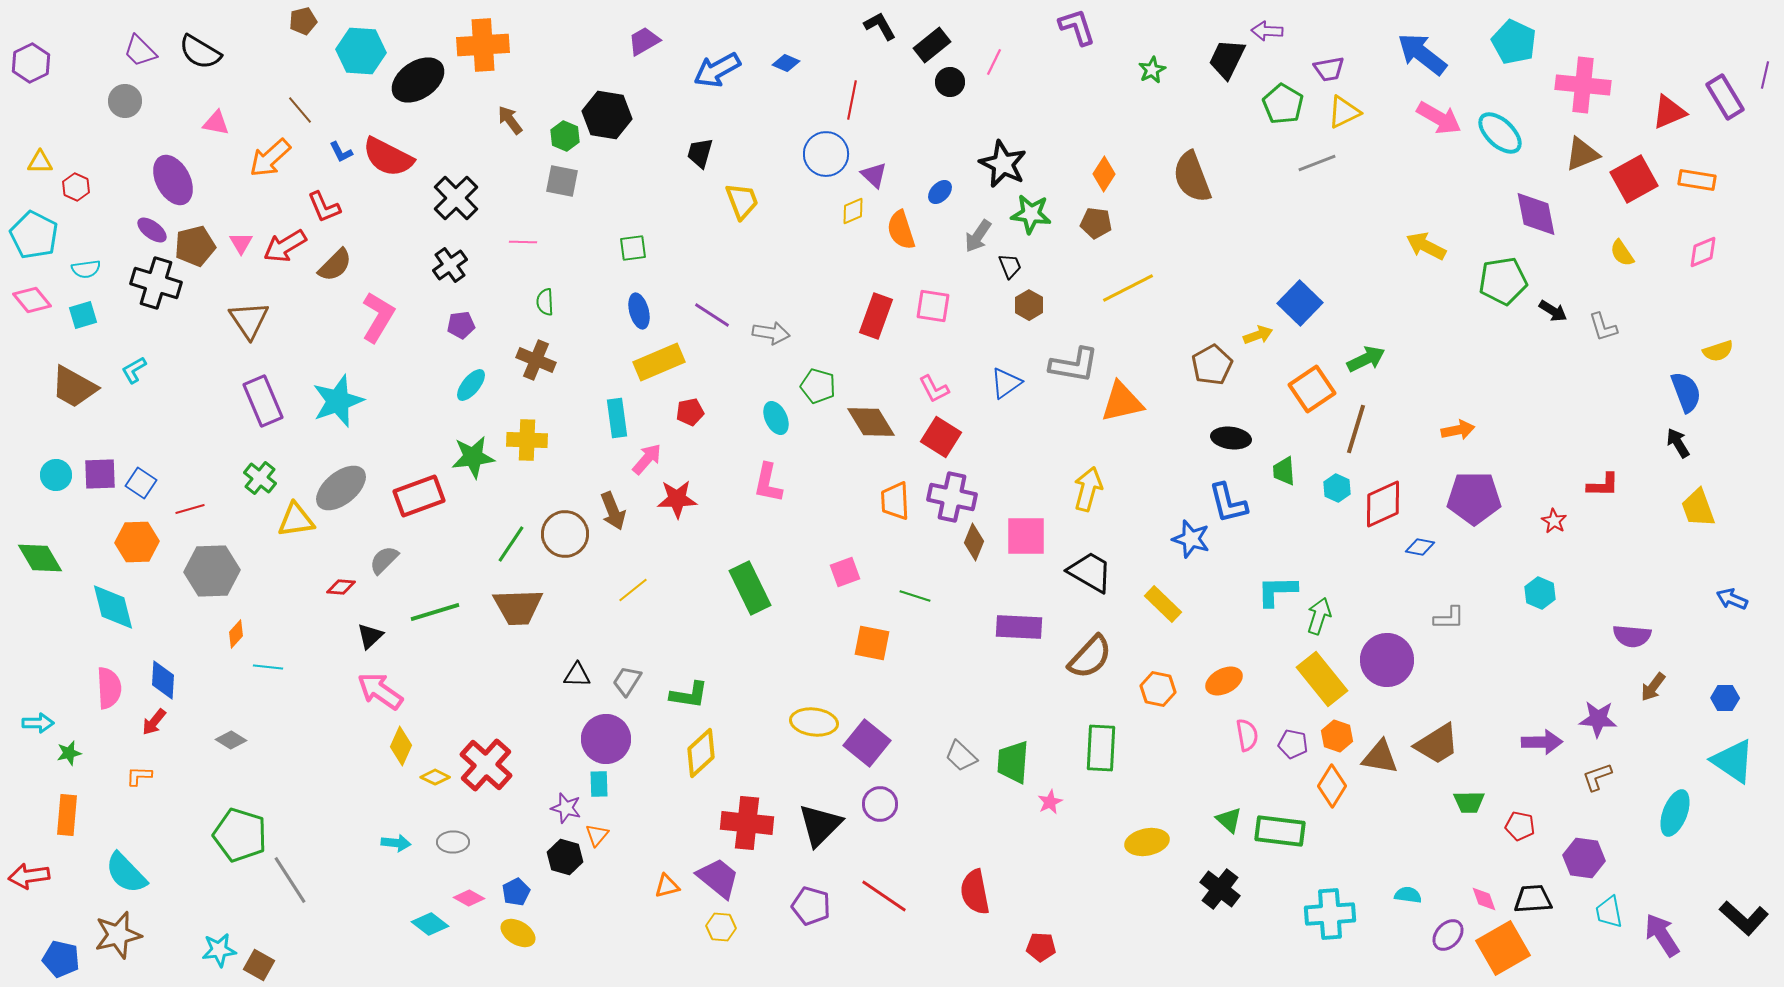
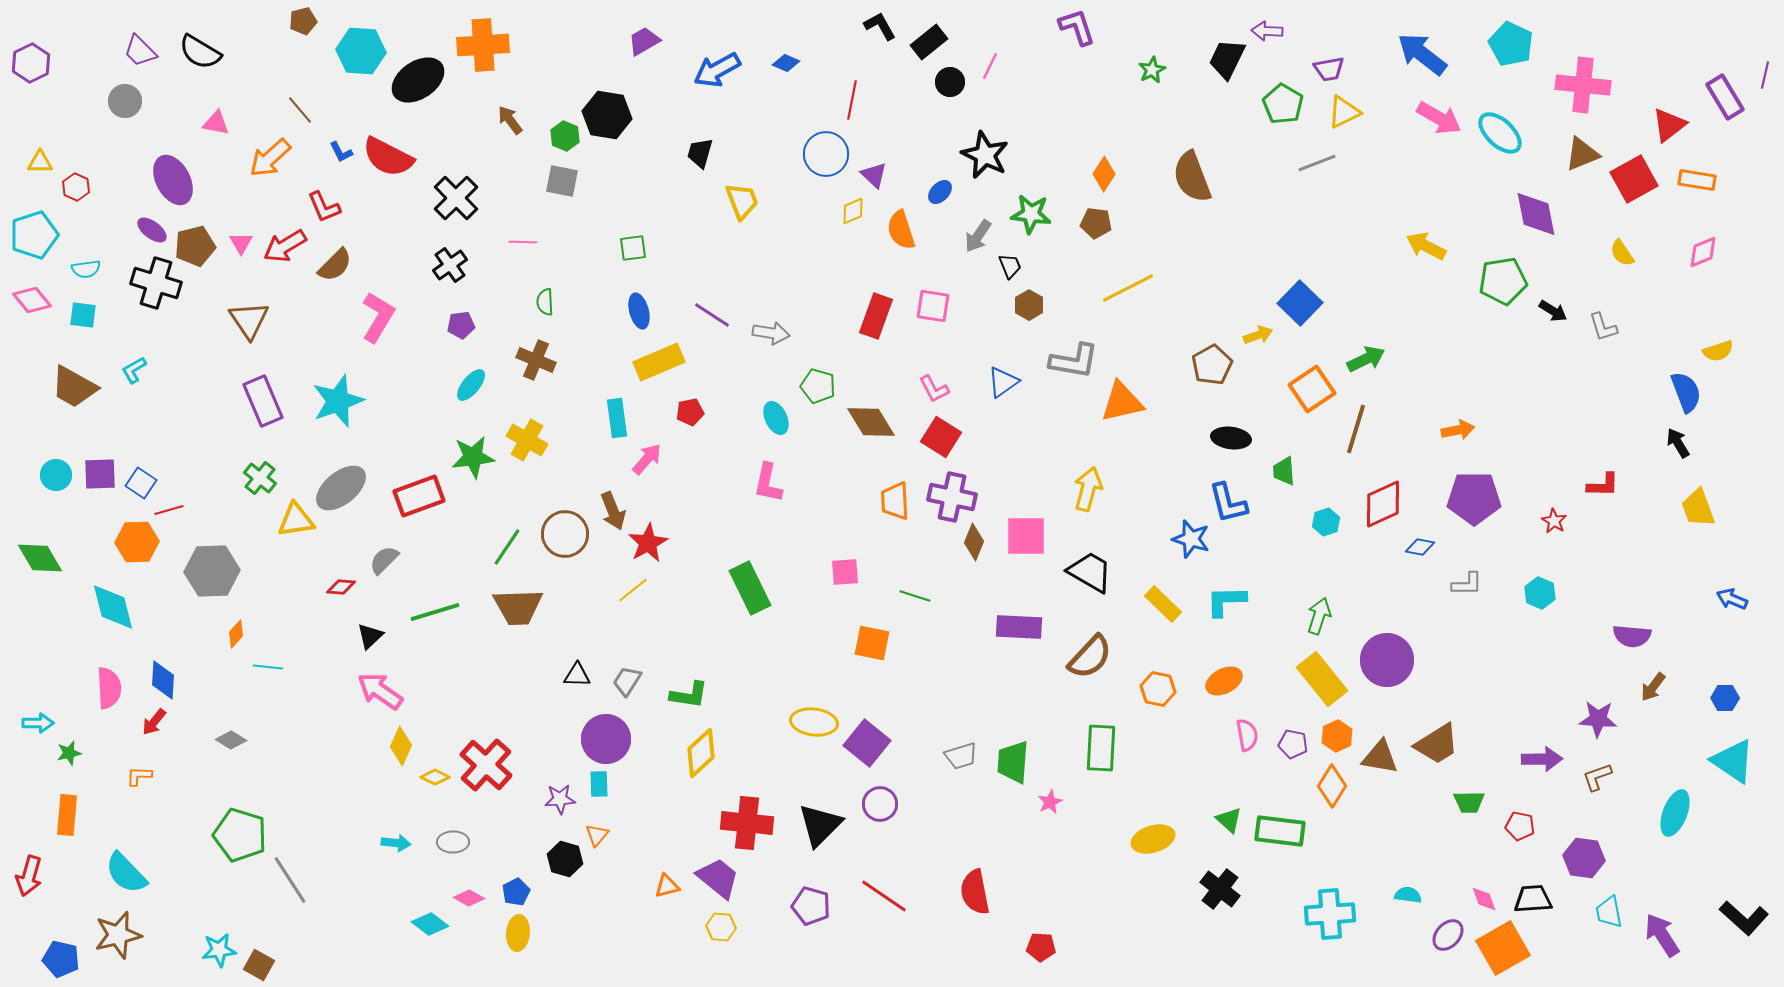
cyan pentagon at (1514, 42): moved 3 px left, 2 px down
black rectangle at (932, 45): moved 3 px left, 3 px up
pink line at (994, 62): moved 4 px left, 4 px down
red triangle at (1669, 112): moved 13 px down; rotated 15 degrees counterclockwise
black star at (1003, 164): moved 18 px left, 9 px up
cyan pentagon at (34, 235): rotated 27 degrees clockwise
cyan square at (83, 315): rotated 24 degrees clockwise
gray L-shape at (1074, 365): moved 4 px up
blue triangle at (1006, 383): moved 3 px left, 1 px up
yellow cross at (527, 440): rotated 27 degrees clockwise
cyan hexagon at (1337, 488): moved 11 px left, 34 px down; rotated 16 degrees clockwise
red star at (677, 499): moved 29 px left, 44 px down; rotated 27 degrees counterclockwise
red line at (190, 509): moved 21 px left, 1 px down
green line at (511, 544): moved 4 px left, 3 px down
pink square at (845, 572): rotated 16 degrees clockwise
cyan L-shape at (1277, 591): moved 51 px left, 10 px down
gray L-shape at (1449, 618): moved 18 px right, 34 px up
orange hexagon at (1337, 736): rotated 16 degrees clockwise
purple arrow at (1542, 742): moved 17 px down
gray trapezoid at (961, 756): rotated 60 degrees counterclockwise
purple star at (566, 808): moved 6 px left, 9 px up; rotated 20 degrees counterclockwise
yellow ellipse at (1147, 842): moved 6 px right, 3 px up; rotated 6 degrees counterclockwise
black hexagon at (565, 857): moved 2 px down
red arrow at (29, 876): rotated 66 degrees counterclockwise
yellow ellipse at (518, 933): rotated 64 degrees clockwise
